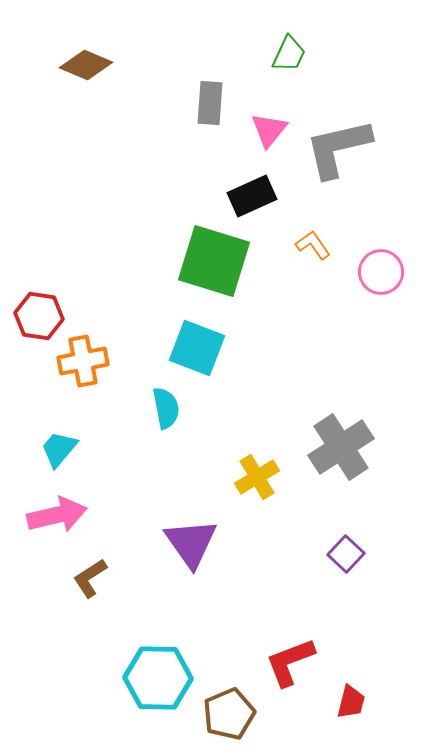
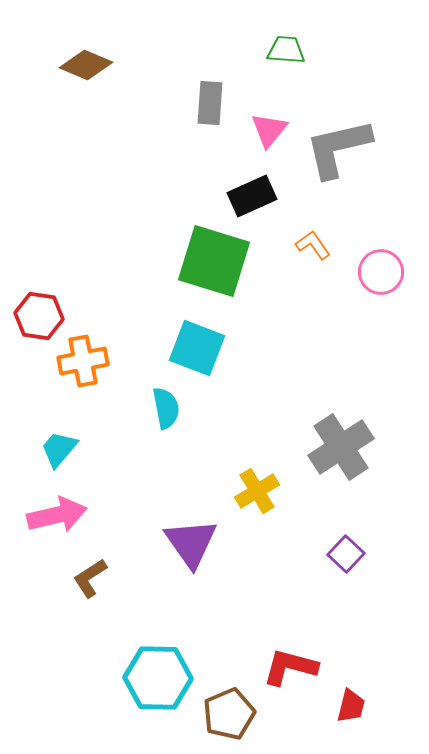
green trapezoid: moved 3 px left, 4 px up; rotated 111 degrees counterclockwise
yellow cross: moved 14 px down
red L-shape: moved 5 px down; rotated 36 degrees clockwise
red trapezoid: moved 4 px down
